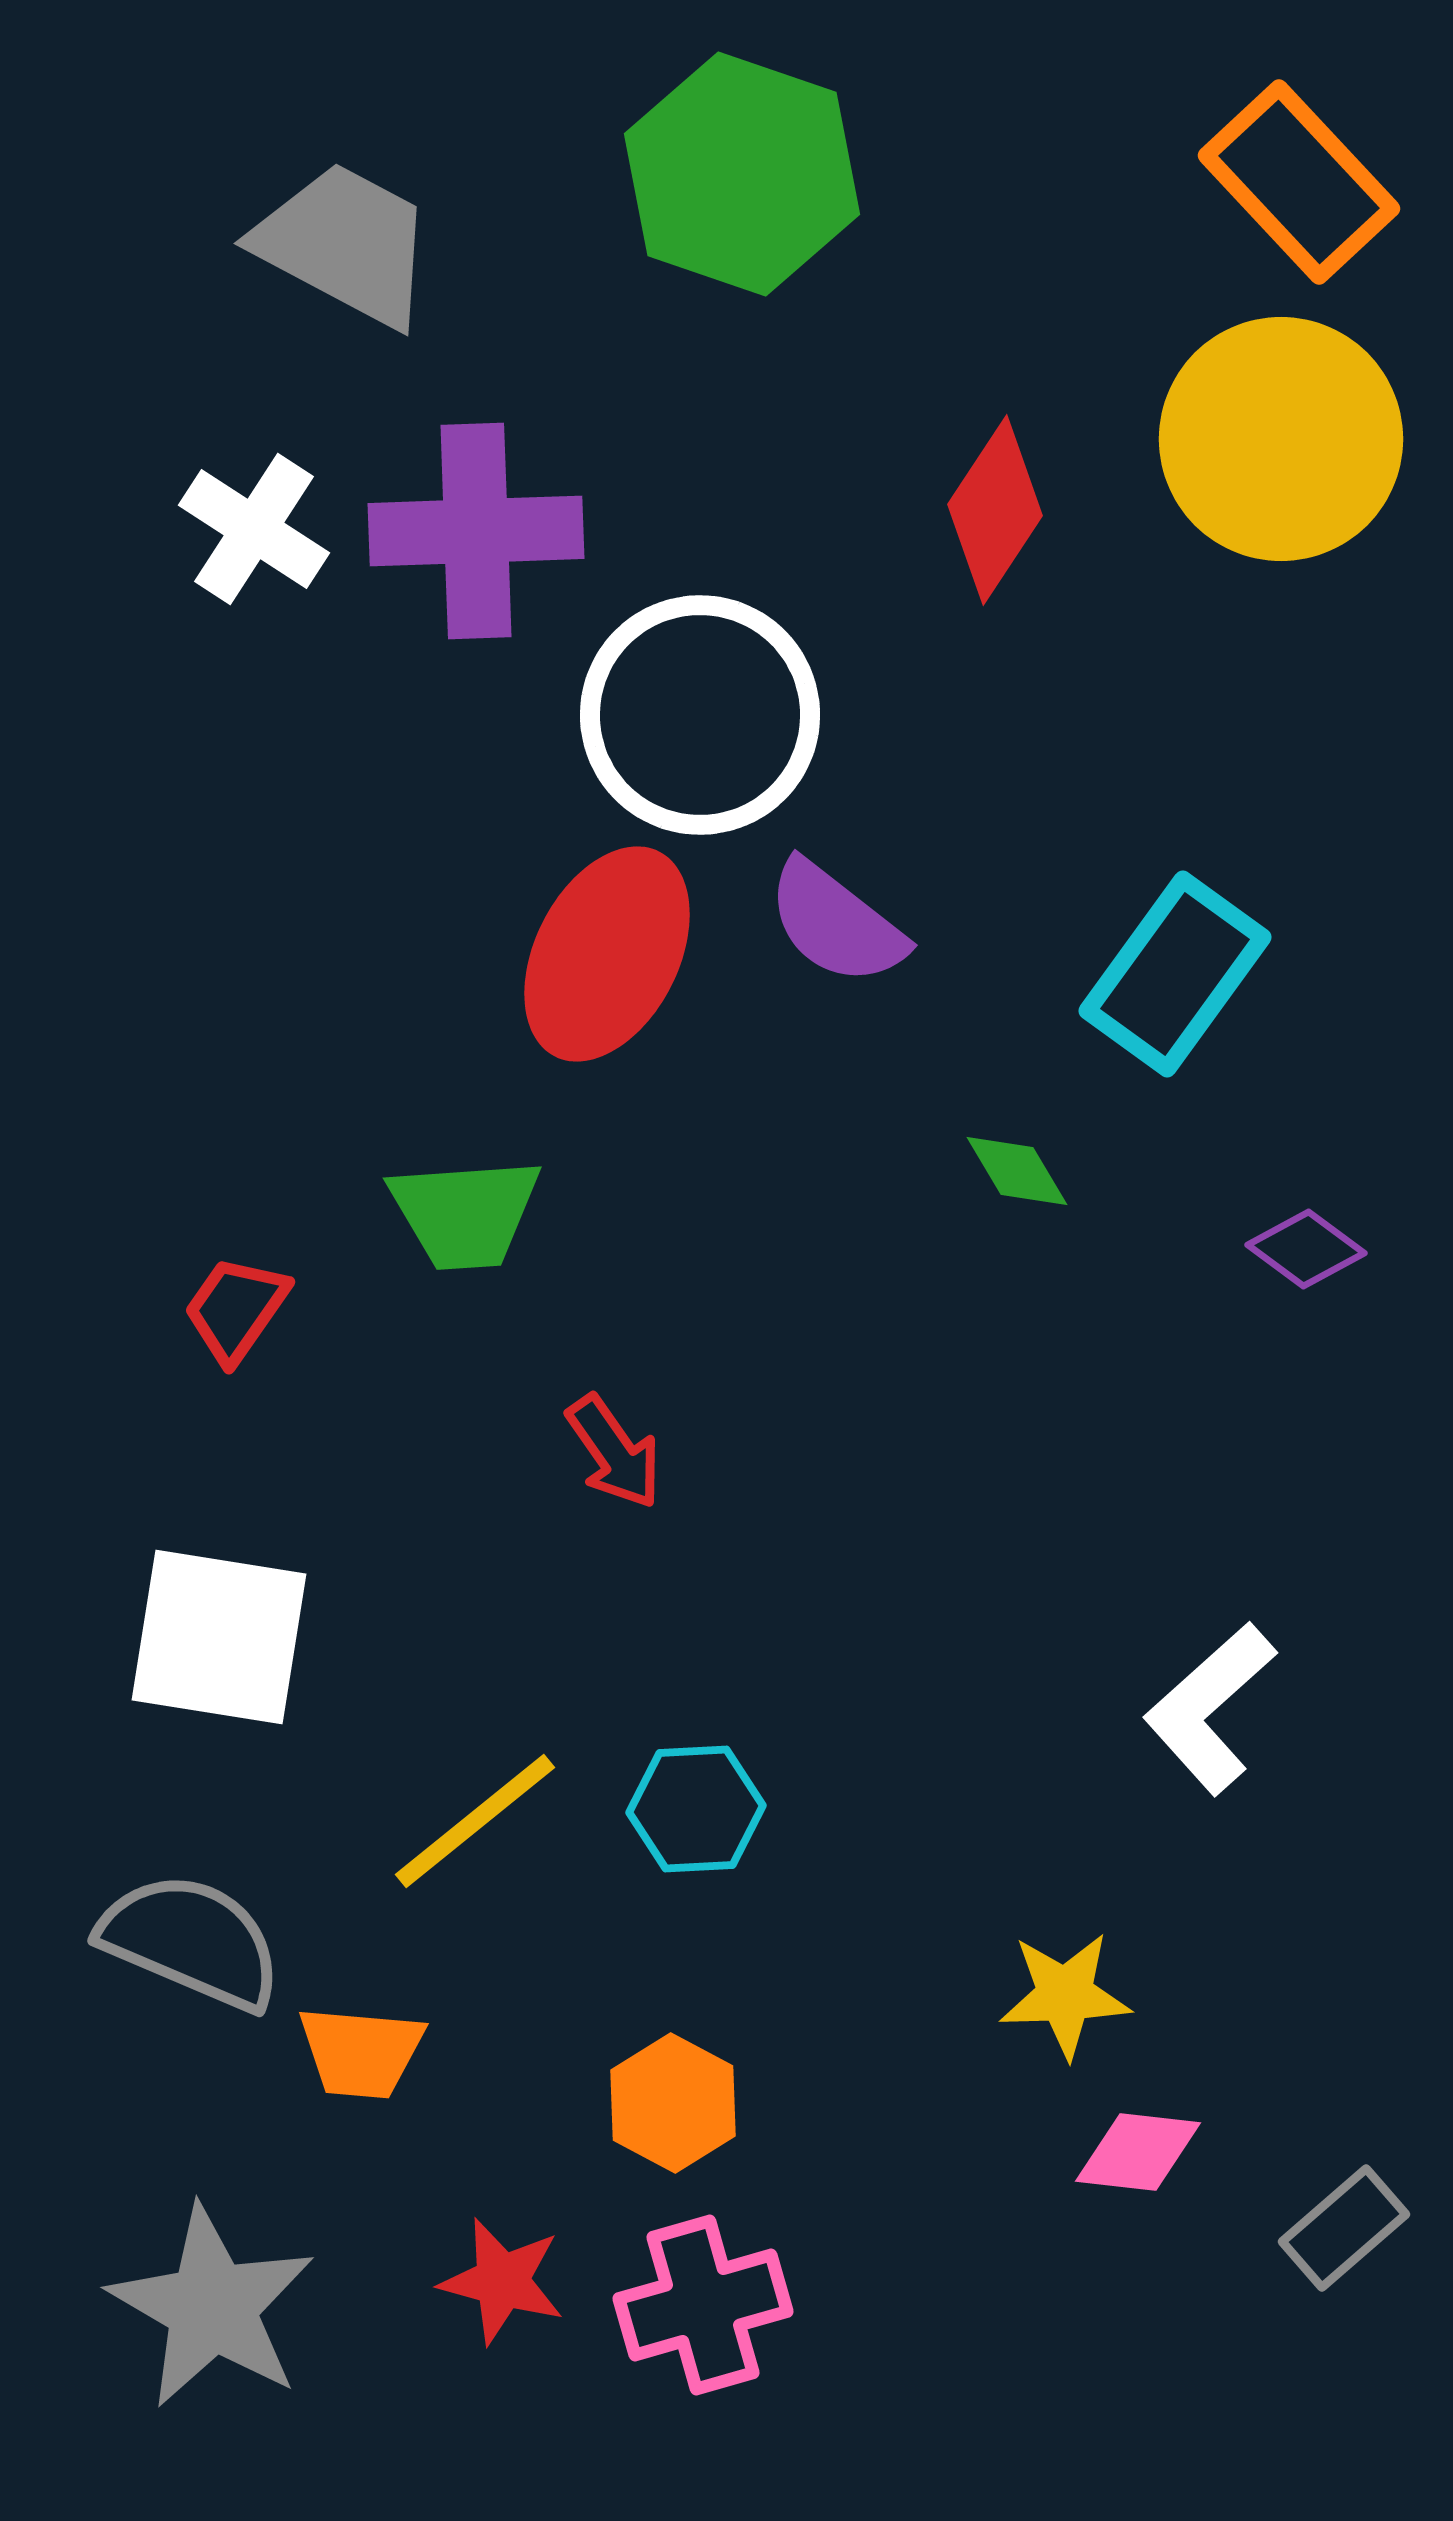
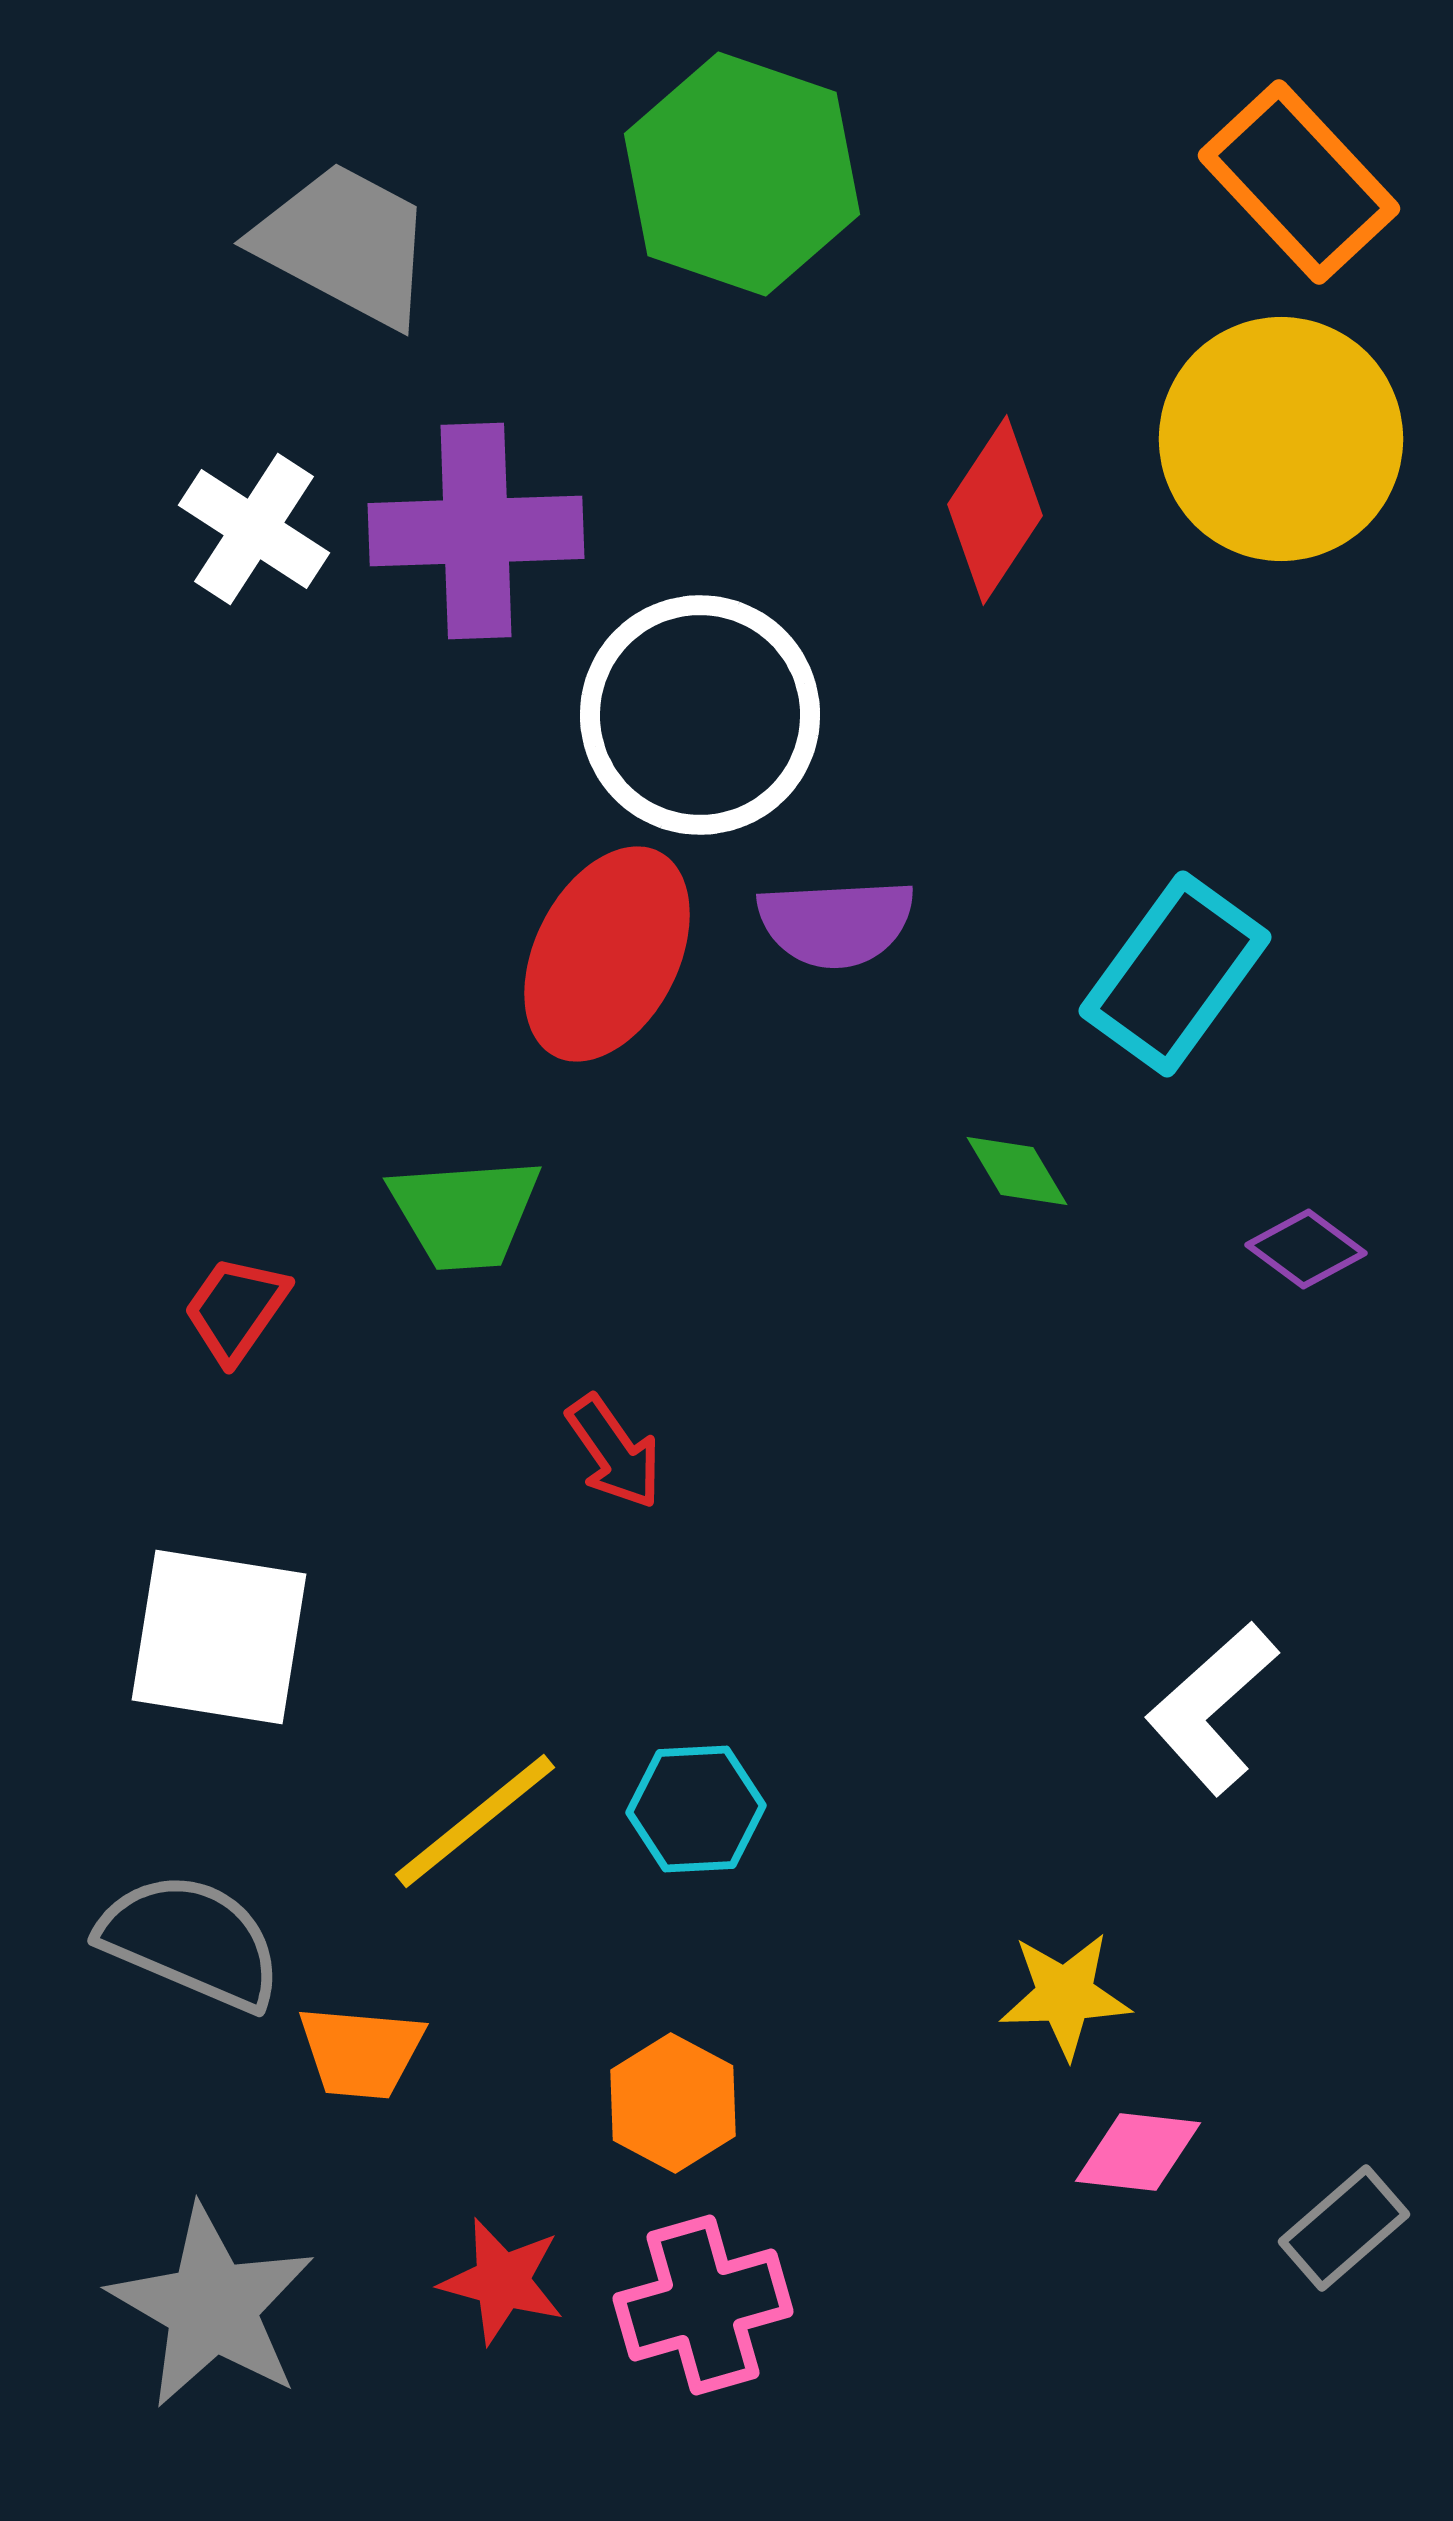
purple semicircle: rotated 41 degrees counterclockwise
white L-shape: moved 2 px right
